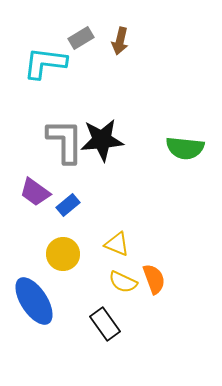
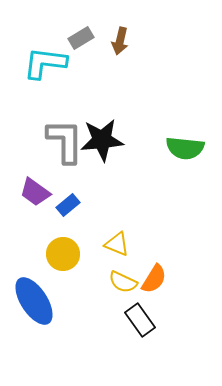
orange semicircle: rotated 52 degrees clockwise
black rectangle: moved 35 px right, 4 px up
